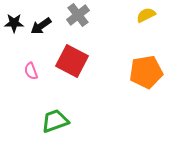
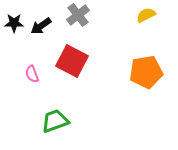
pink semicircle: moved 1 px right, 3 px down
